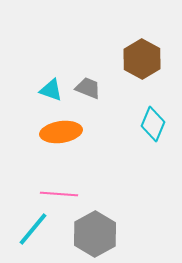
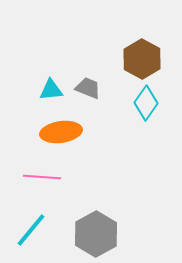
cyan triangle: rotated 25 degrees counterclockwise
cyan diamond: moved 7 px left, 21 px up; rotated 12 degrees clockwise
pink line: moved 17 px left, 17 px up
cyan line: moved 2 px left, 1 px down
gray hexagon: moved 1 px right
